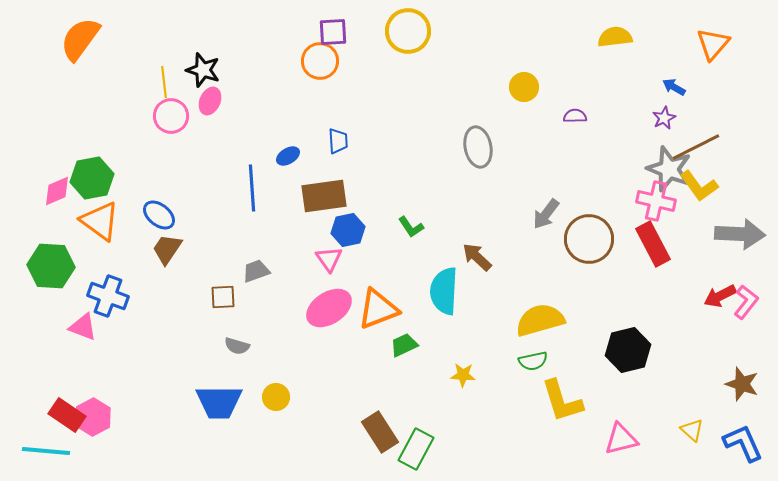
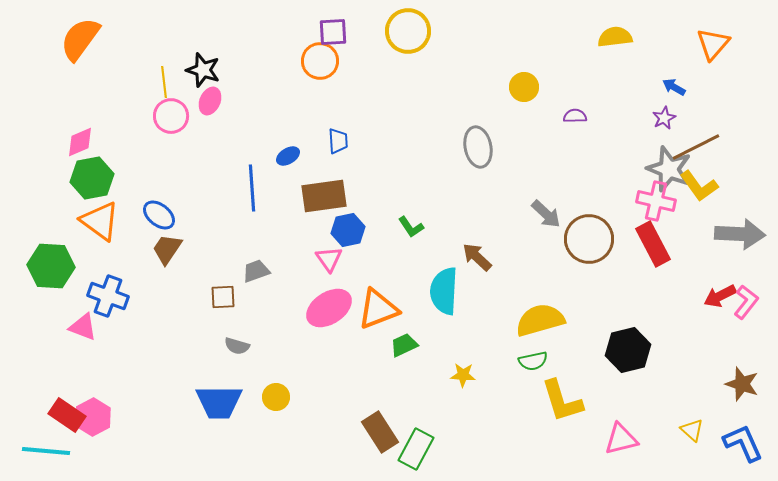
pink diamond at (57, 191): moved 23 px right, 49 px up
gray arrow at (546, 214): rotated 84 degrees counterclockwise
